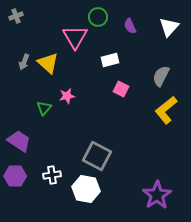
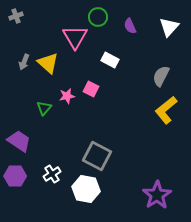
white rectangle: rotated 42 degrees clockwise
pink square: moved 30 px left
white cross: moved 1 px up; rotated 24 degrees counterclockwise
